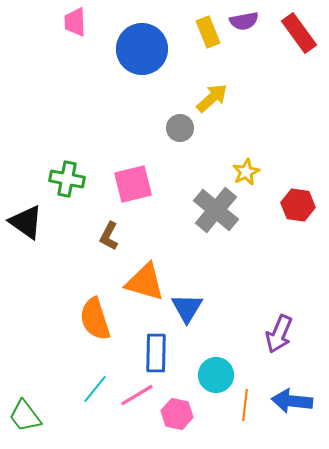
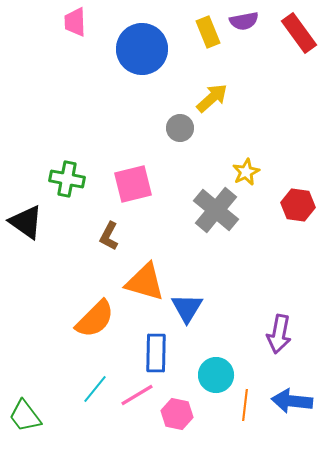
orange semicircle: rotated 117 degrees counterclockwise
purple arrow: rotated 12 degrees counterclockwise
